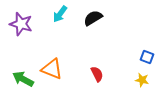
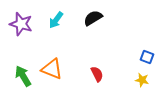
cyan arrow: moved 4 px left, 6 px down
green arrow: moved 3 px up; rotated 30 degrees clockwise
